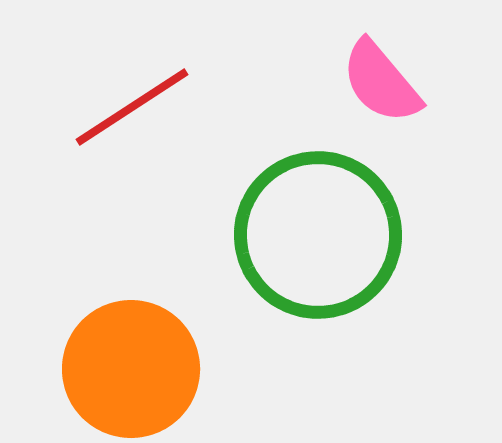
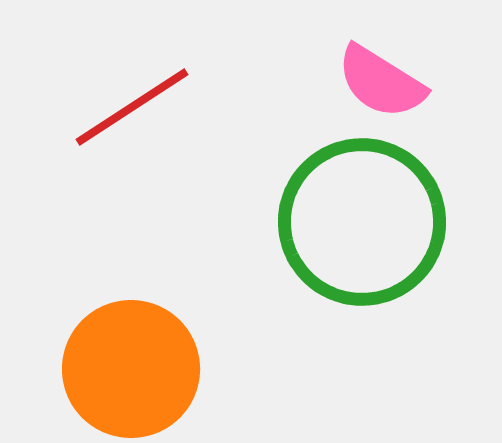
pink semicircle: rotated 18 degrees counterclockwise
green circle: moved 44 px right, 13 px up
